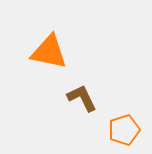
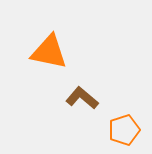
brown L-shape: rotated 24 degrees counterclockwise
